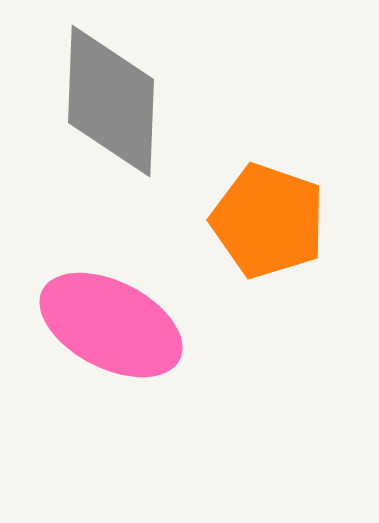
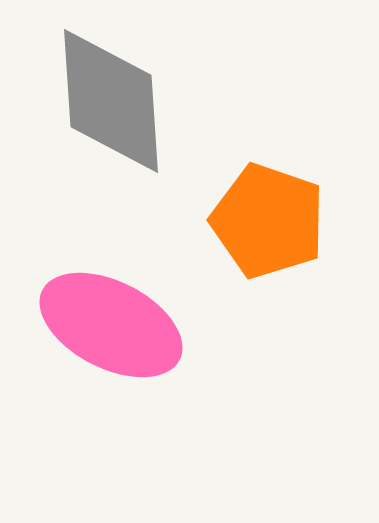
gray diamond: rotated 6 degrees counterclockwise
